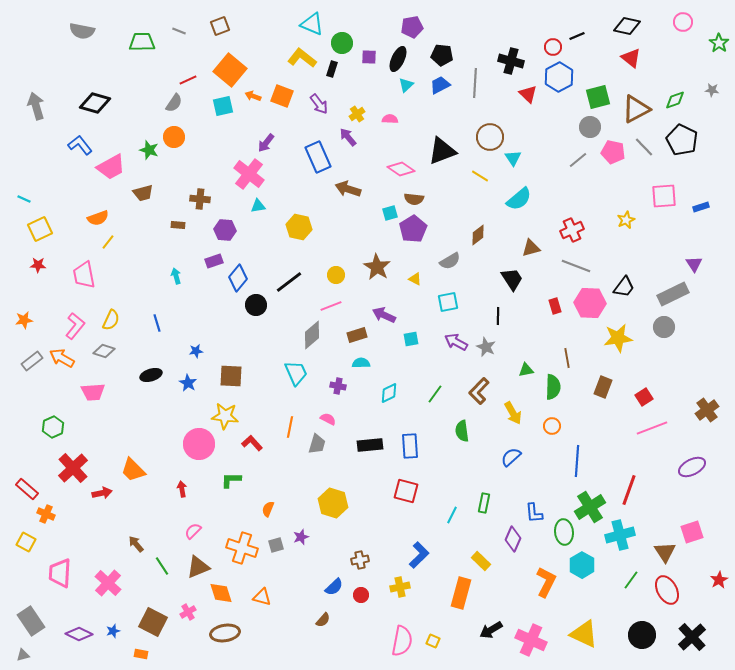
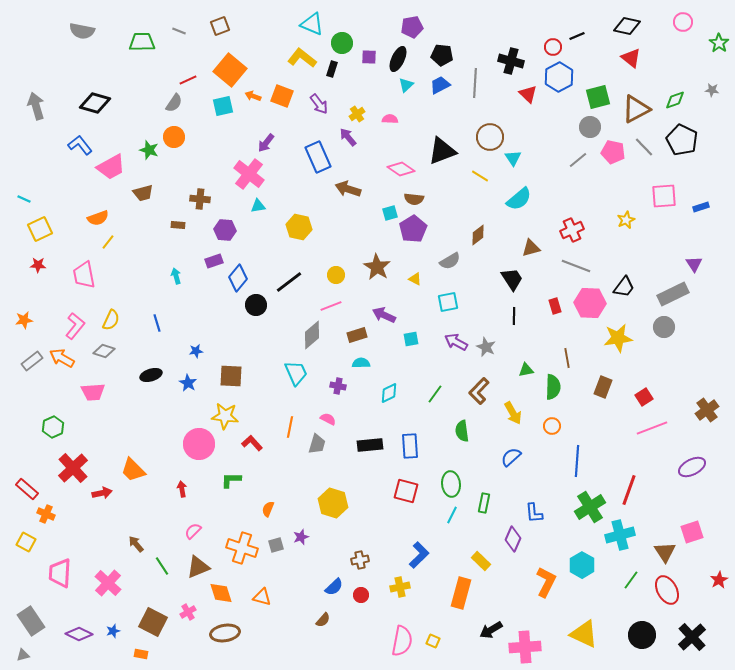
black line at (498, 316): moved 16 px right
green ellipse at (564, 532): moved 113 px left, 48 px up
pink cross at (531, 640): moved 6 px left, 7 px down; rotated 28 degrees counterclockwise
